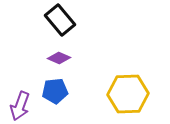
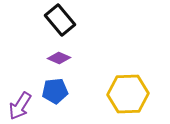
purple arrow: rotated 12 degrees clockwise
